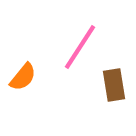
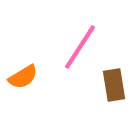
orange semicircle: rotated 20 degrees clockwise
